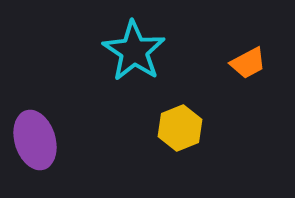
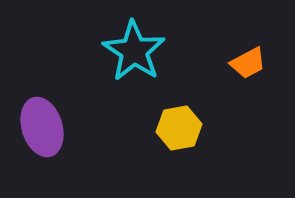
yellow hexagon: moved 1 px left; rotated 12 degrees clockwise
purple ellipse: moved 7 px right, 13 px up
